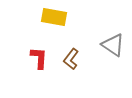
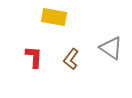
gray triangle: moved 2 px left, 3 px down
red L-shape: moved 5 px left, 1 px up
